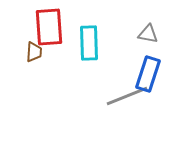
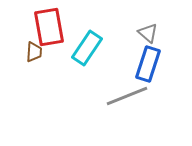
red rectangle: rotated 6 degrees counterclockwise
gray triangle: moved 1 px up; rotated 30 degrees clockwise
cyan rectangle: moved 2 px left, 5 px down; rotated 36 degrees clockwise
blue rectangle: moved 10 px up
